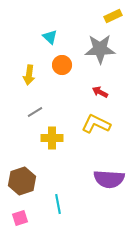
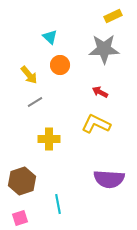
gray star: moved 4 px right
orange circle: moved 2 px left
yellow arrow: rotated 48 degrees counterclockwise
gray line: moved 10 px up
yellow cross: moved 3 px left, 1 px down
